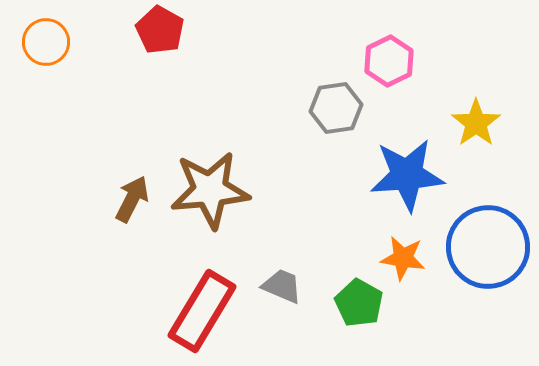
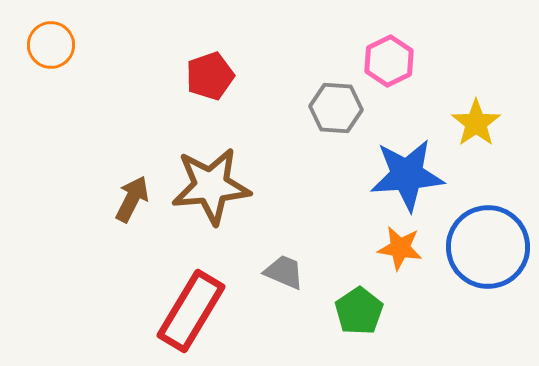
red pentagon: moved 50 px right, 46 px down; rotated 24 degrees clockwise
orange circle: moved 5 px right, 3 px down
gray hexagon: rotated 12 degrees clockwise
brown star: moved 1 px right, 4 px up
orange star: moved 3 px left, 10 px up
gray trapezoid: moved 2 px right, 14 px up
green pentagon: moved 8 px down; rotated 9 degrees clockwise
red rectangle: moved 11 px left
